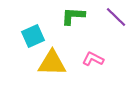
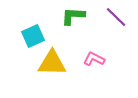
pink L-shape: moved 1 px right
